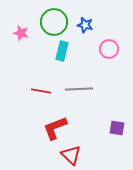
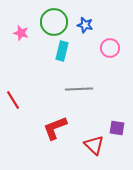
pink circle: moved 1 px right, 1 px up
red line: moved 28 px left, 9 px down; rotated 48 degrees clockwise
red triangle: moved 23 px right, 10 px up
